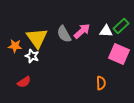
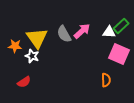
white triangle: moved 3 px right, 1 px down
orange semicircle: moved 5 px right, 3 px up
